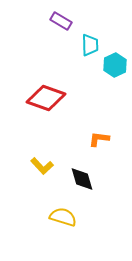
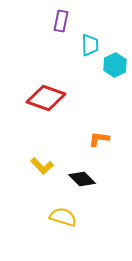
purple rectangle: rotated 70 degrees clockwise
black diamond: rotated 28 degrees counterclockwise
